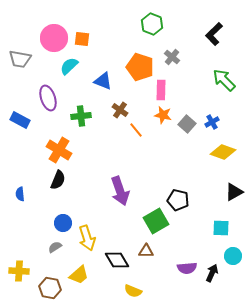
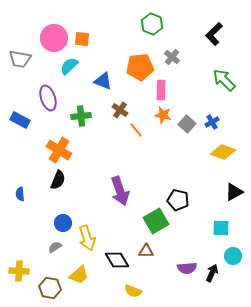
orange pentagon: rotated 24 degrees counterclockwise
